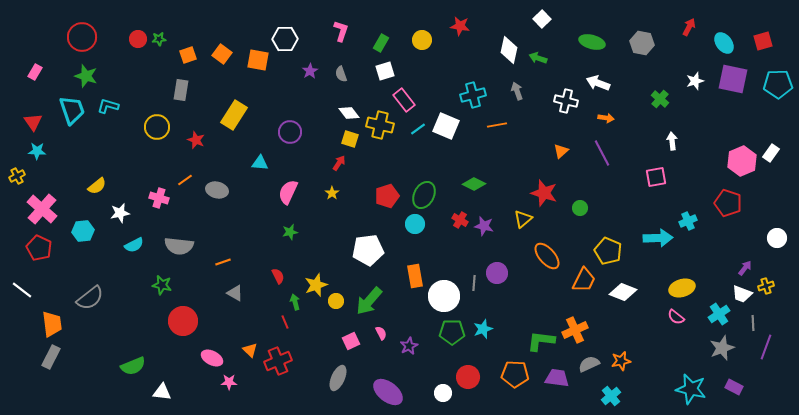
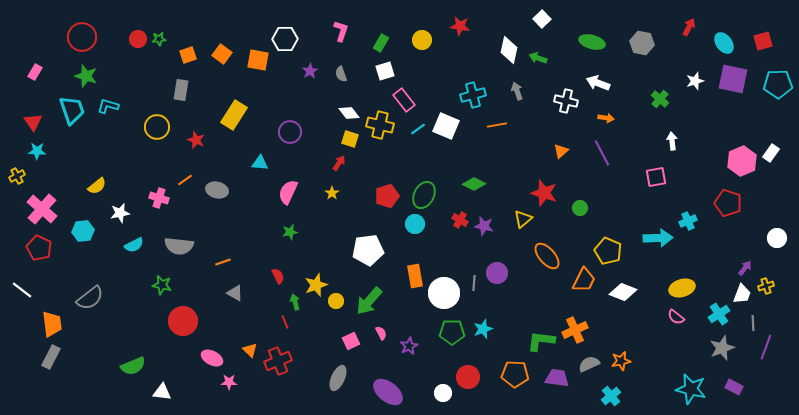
white trapezoid at (742, 294): rotated 90 degrees counterclockwise
white circle at (444, 296): moved 3 px up
